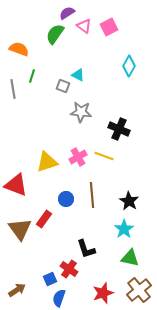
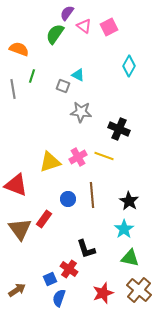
purple semicircle: rotated 21 degrees counterclockwise
yellow triangle: moved 3 px right
blue circle: moved 2 px right
brown cross: rotated 10 degrees counterclockwise
